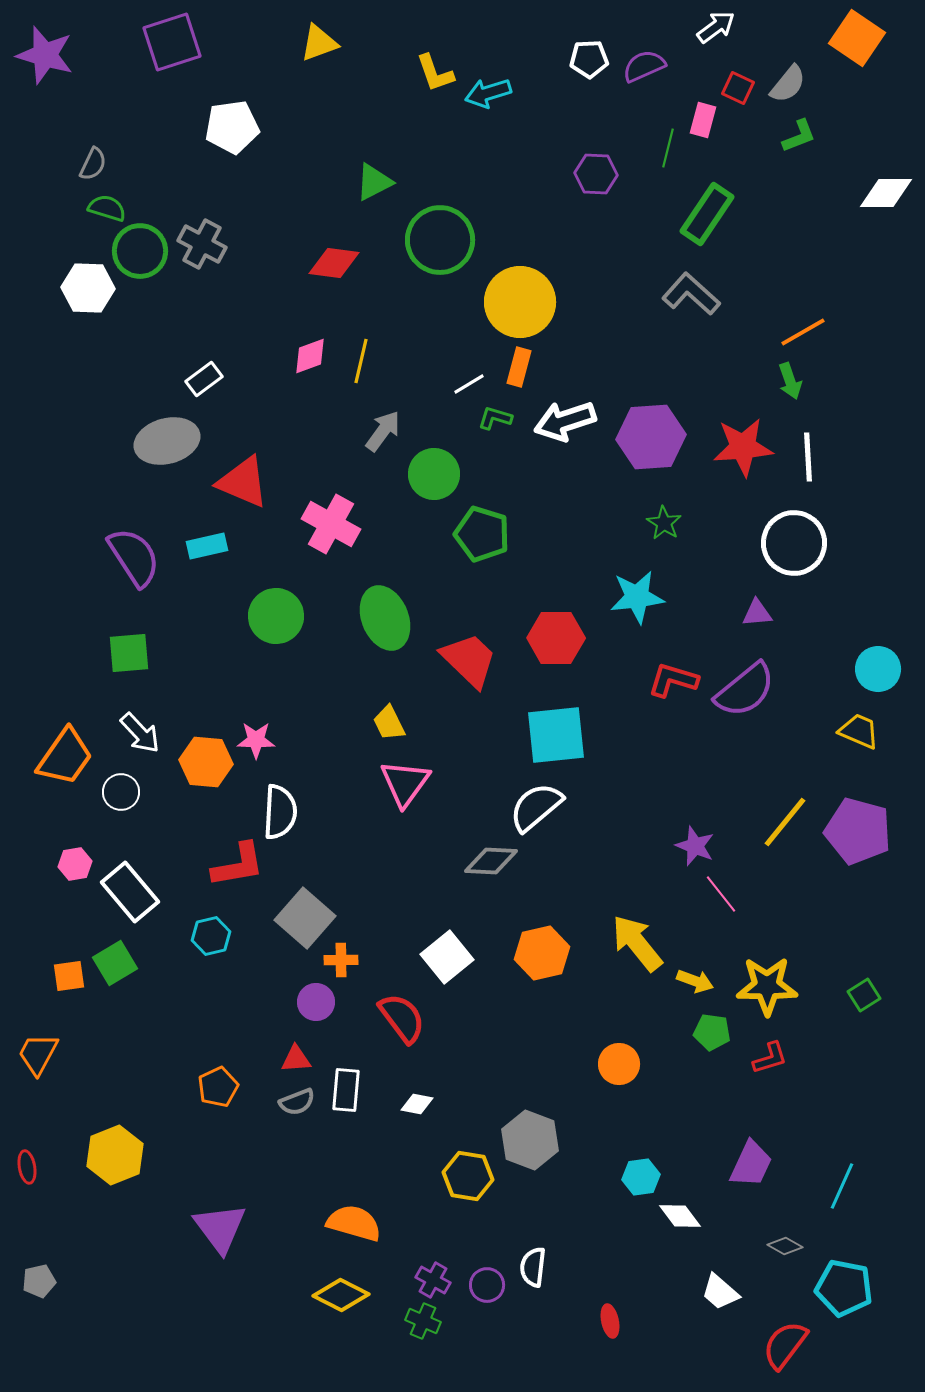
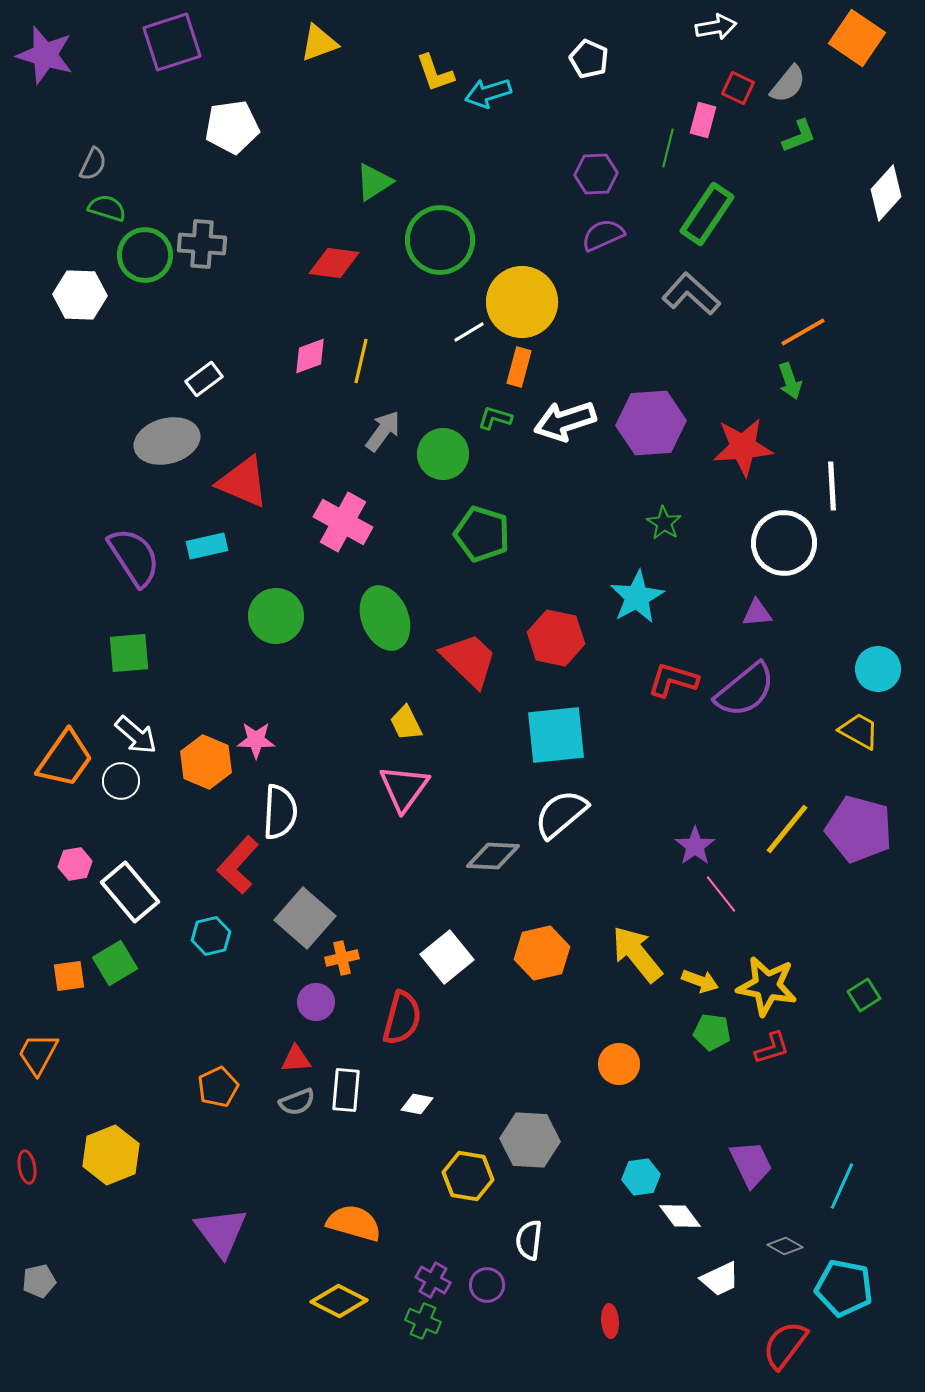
white arrow at (716, 27): rotated 27 degrees clockwise
white pentagon at (589, 59): rotated 27 degrees clockwise
purple semicircle at (644, 66): moved 41 px left, 169 px down
purple hexagon at (596, 174): rotated 6 degrees counterclockwise
green triangle at (374, 182): rotated 6 degrees counterclockwise
white diamond at (886, 193): rotated 48 degrees counterclockwise
gray cross at (202, 244): rotated 24 degrees counterclockwise
green circle at (140, 251): moved 5 px right, 4 px down
white hexagon at (88, 288): moved 8 px left, 7 px down
yellow circle at (520, 302): moved 2 px right
white line at (469, 384): moved 52 px up
purple hexagon at (651, 437): moved 14 px up
white line at (808, 457): moved 24 px right, 29 px down
green circle at (434, 474): moved 9 px right, 20 px up
pink cross at (331, 524): moved 12 px right, 2 px up
white circle at (794, 543): moved 10 px left
cyan star at (637, 597): rotated 22 degrees counterclockwise
red hexagon at (556, 638): rotated 12 degrees clockwise
yellow trapezoid at (389, 723): moved 17 px right
yellow trapezoid at (859, 731): rotated 6 degrees clockwise
white arrow at (140, 733): moved 4 px left, 2 px down; rotated 6 degrees counterclockwise
orange trapezoid at (65, 757): moved 2 px down
orange hexagon at (206, 762): rotated 18 degrees clockwise
pink triangle at (405, 783): moved 1 px left, 5 px down
white circle at (121, 792): moved 11 px up
white semicircle at (536, 807): moved 25 px right, 7 px down
yellow line at (785, 822): moved 2 px right, 7 px down
purple pentagon at (858, 831): moved 1 px right, 2 px up
purple star at (695, 846): rotated 15 degrees clockwise
gray diamond at (491, 861): moved 2 px right, 5 px up
red L-shape at (238, 865): rotated 142 degrees clockwise
yellow arrow at (637, 943): moved 11 px down
orange cross at (341, 960): moved 1 px right, 2 px up; rotated 12 degrees counterclockwise
yellow arrow at (695, 981): moved 5 px right
yellow star at (767, 986): rotated 10 degrees clockwise
red semicircle at (402, 1018): rotated 52 degrees clockwise
red L-shape at (770, 1058): moved 2 px right, 10 px up
gray hexagon at (530, 1140): rotated 18 degrees counterclockwise
yellow hexagon at (115, 1155): moved 4 px left
purple trapezoid at (751, 1164): rotated 51 degrees counterclockwise
purple triangle at (220, 1228): moved 1 px right, 4 px down
white semicircle at (533, 1267): moved 4 px left, 27 px up
white trapezoid at (720, 1292): moved 13 px up; rotated 66 degrees counterclockwise
yellow diamond at (341, 1295): moved 2 px left, 6 px down
red ellipse at (610, 1321): rotated 8 degrees clockwise
